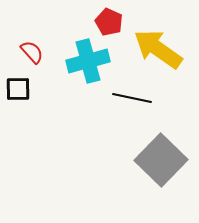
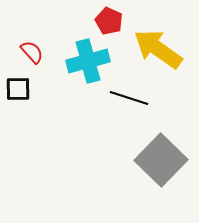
red pentagon: moved 1 px up
black line: moved 3 px left; rotated 6 degrees clockwise
